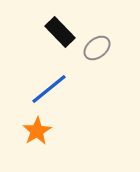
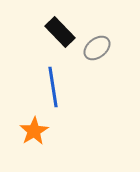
blue line: moved 4 px right, 2 px up; rotated 60 degrees counterclockwise
orange star: moved 3 px left
